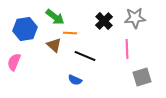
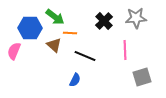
gray star: moved 1 px right
blue hexagon: moved 5 px right, 1 px up; rotated 10 degrees clockwise
pink line: moved 2 px left, 1 px down
pink semicircle: moved 11 px up
blue semicircle: rotated 88 degrees counterclockwise
